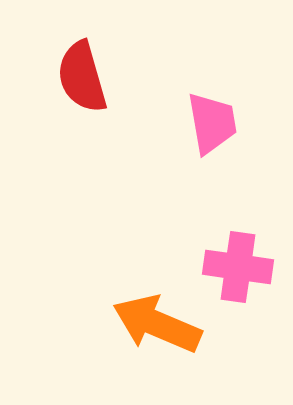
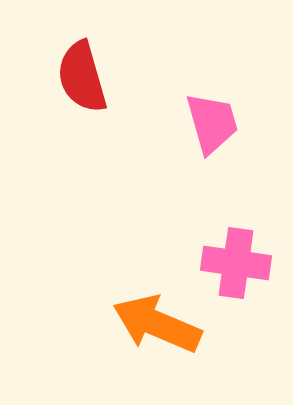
pink trapezoid: rotated 6 degrees counterclockwise
pink cross: moved 2 px left, 4 px up
